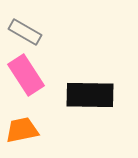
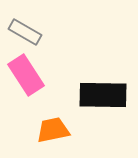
black rectangle: moved 13 px right
orange trapezoid: moved 31 px right
